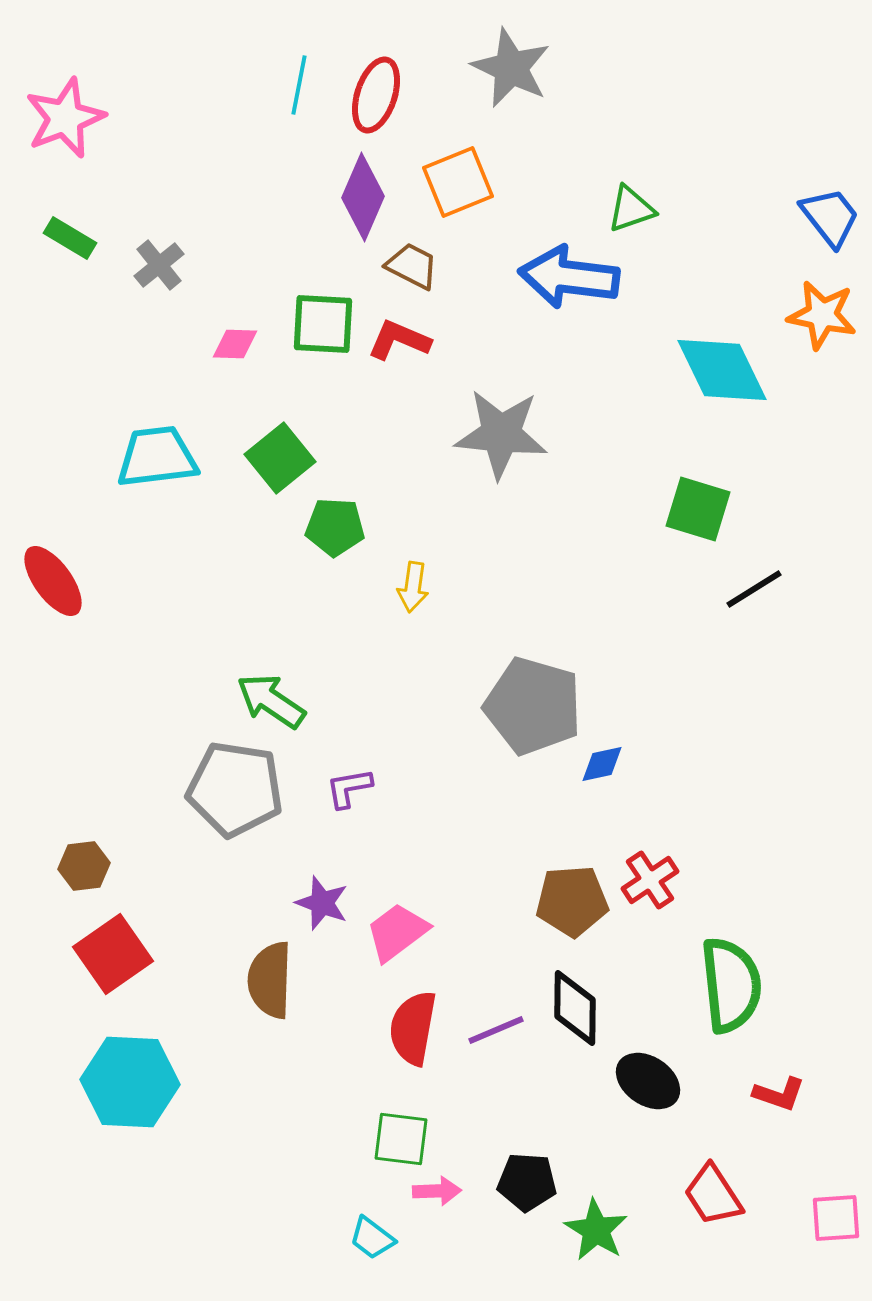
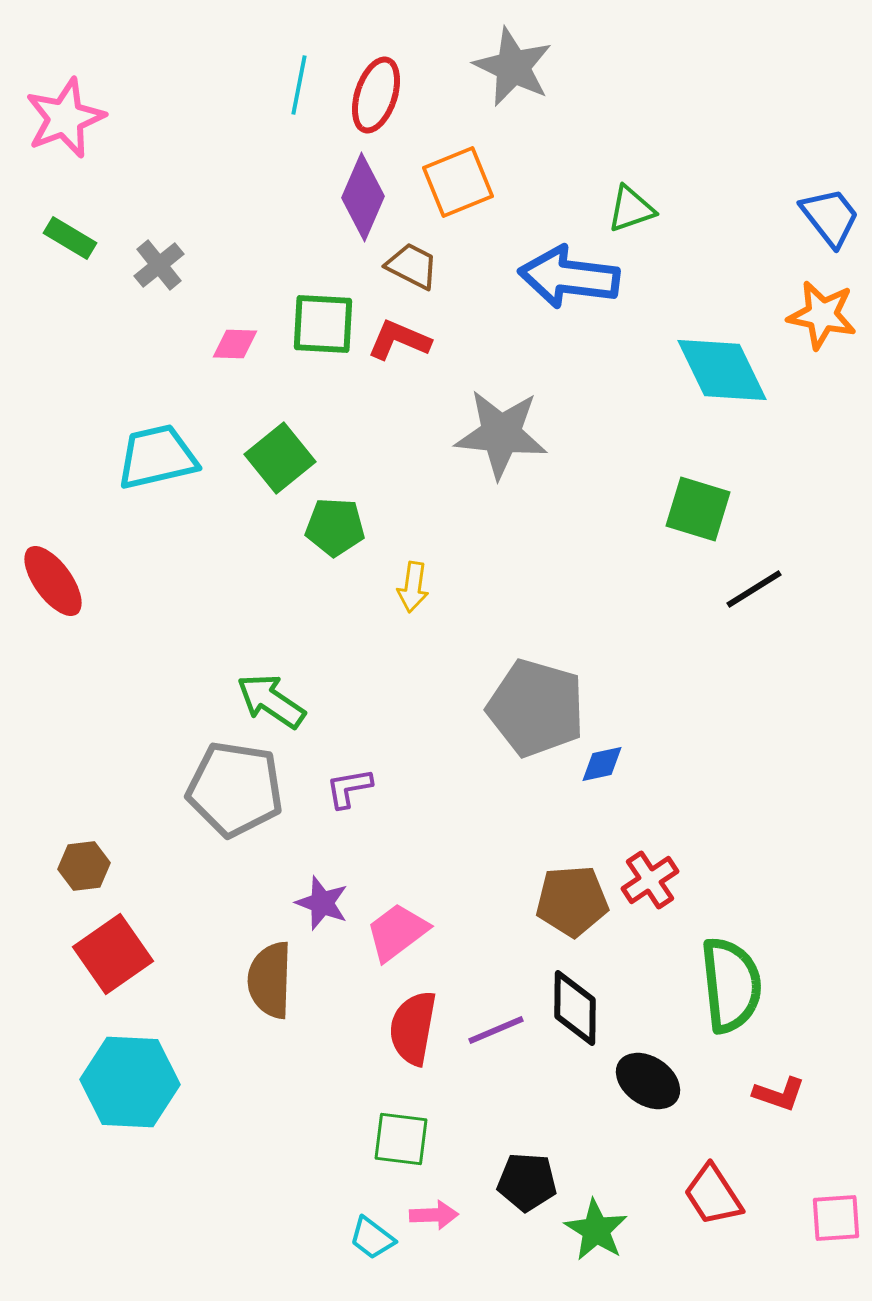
gray star at (511, 68): moved 2 px right, 1 px up
cyan trapezoid at (157, 457): rotated 6 degrees counterclockwise
gray pentagon at (533, 706): moved 3 px right, 2 px down
pink arrow at (437, 1191): moved 3 px left, 24 px down
